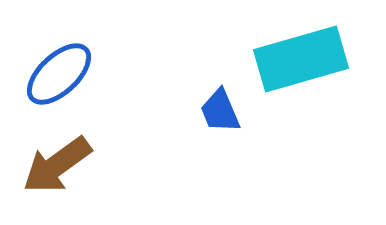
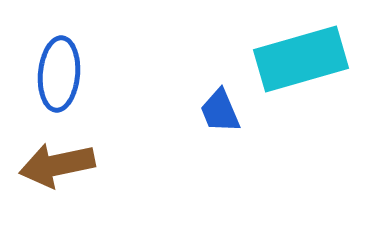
blue ellipse: rotated 42 degrees counterclockwise
brown arrow: rotated 24 degrees clockwise
